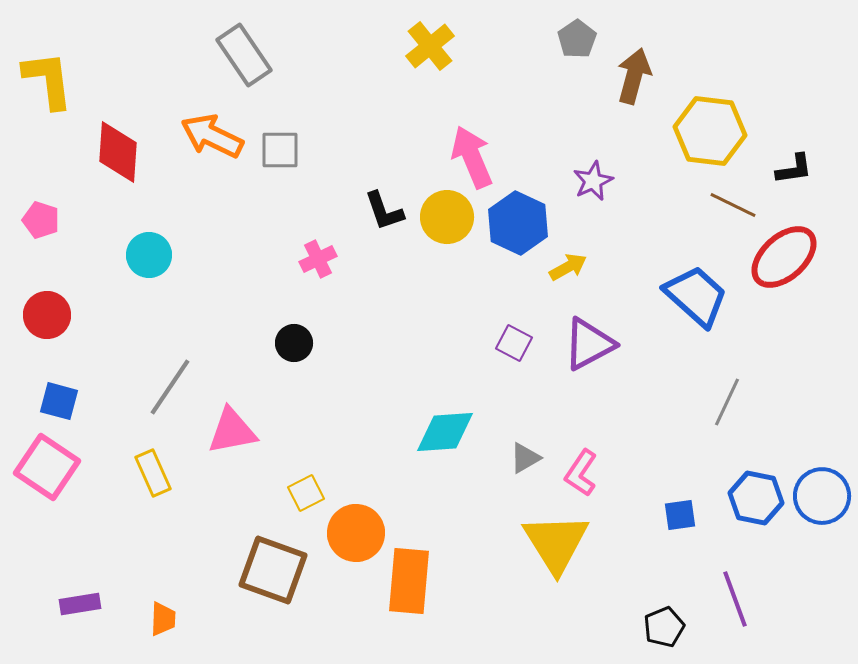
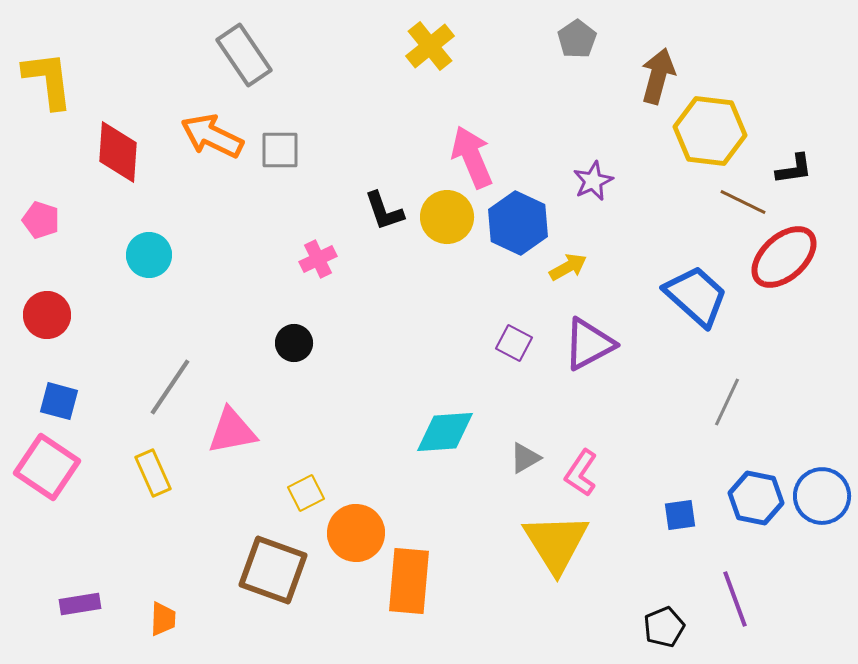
brown arrow at (634, 76): moved 24 px right
brown line at (733, 205): moved 10 px right, 3 px up
